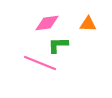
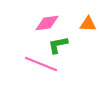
green L-shape: rotated 10 degrees counterclockwise
pink line: moved 1 px right, 1 px down
